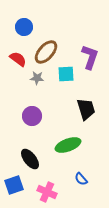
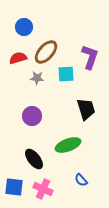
red semicircle: moved 1 px up; rotated 54 degrees counterclockwise
black ellipse: moved 4 px right
blue semicircle: moved 1 px down
blue square: moved 2 px down; rotated 24 degrees clockwise
pink cross: moved 4 px left, 3 px up
